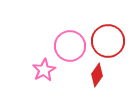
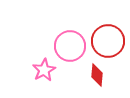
red diamond: rotated 30 degrees counterclockwise
